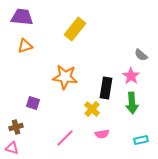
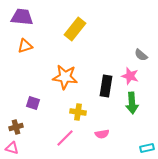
pink star: moved 1 px left; rotated 18 degrees counterclockwise
black rectangle: moved 2 px up
yellow cross: moved 14 px left, 3 px down; rotated 35 degrees counterclockwise
cyan rectangle: moved 6 px right, 8 px down
